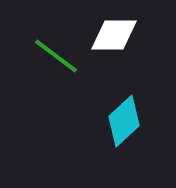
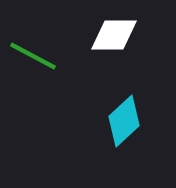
green line: moved 23 px left; rotated 9 degrees counterclockwise
